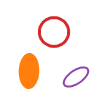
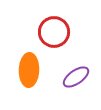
orange ellipse: moved 1 px up
